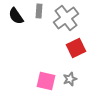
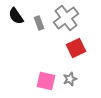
gray rectangle: moved 12 px down; rotated 24 degrees counterclockwise
